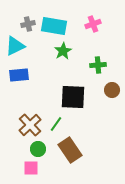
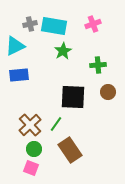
gray cross: moved 2 px right
brown circle: moved 4 px left, 2 px down
green circle: moved 4 px left
pink square: rotated 21 degrees clockwise
